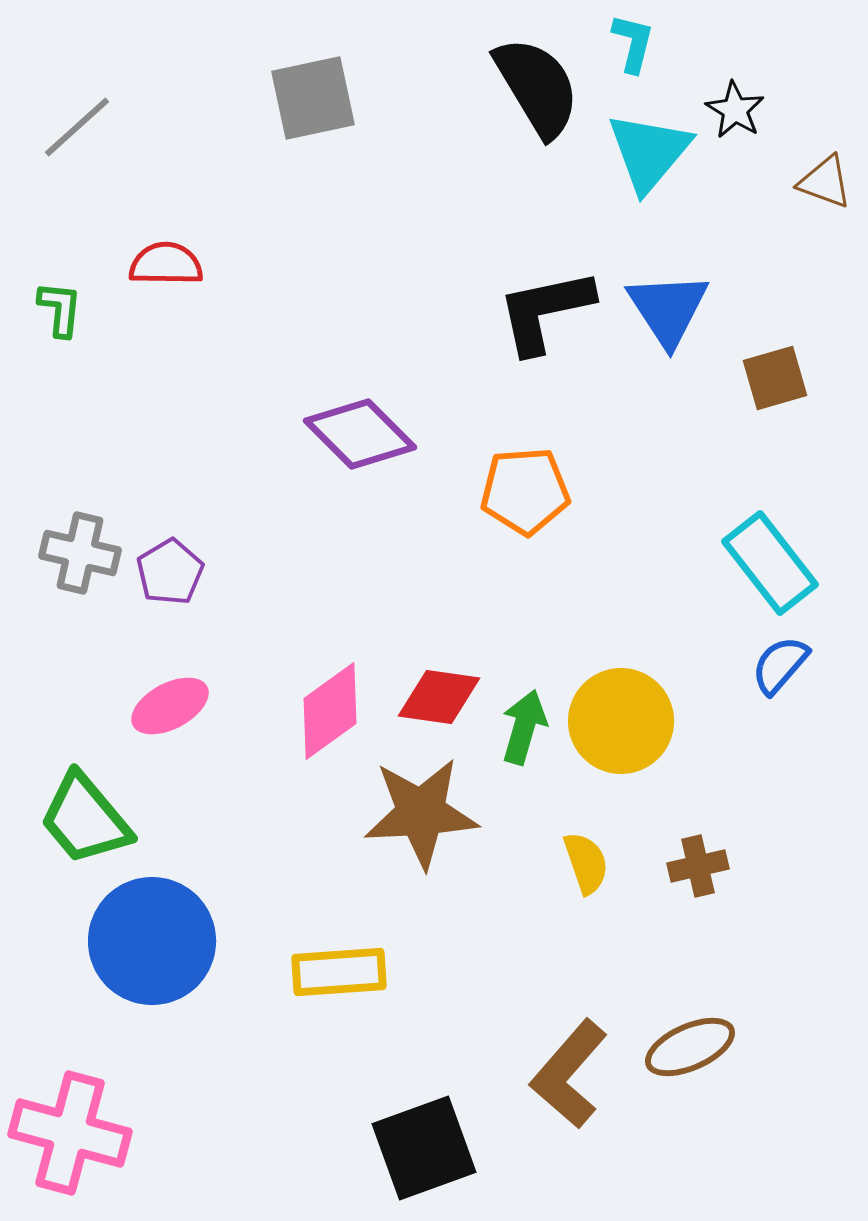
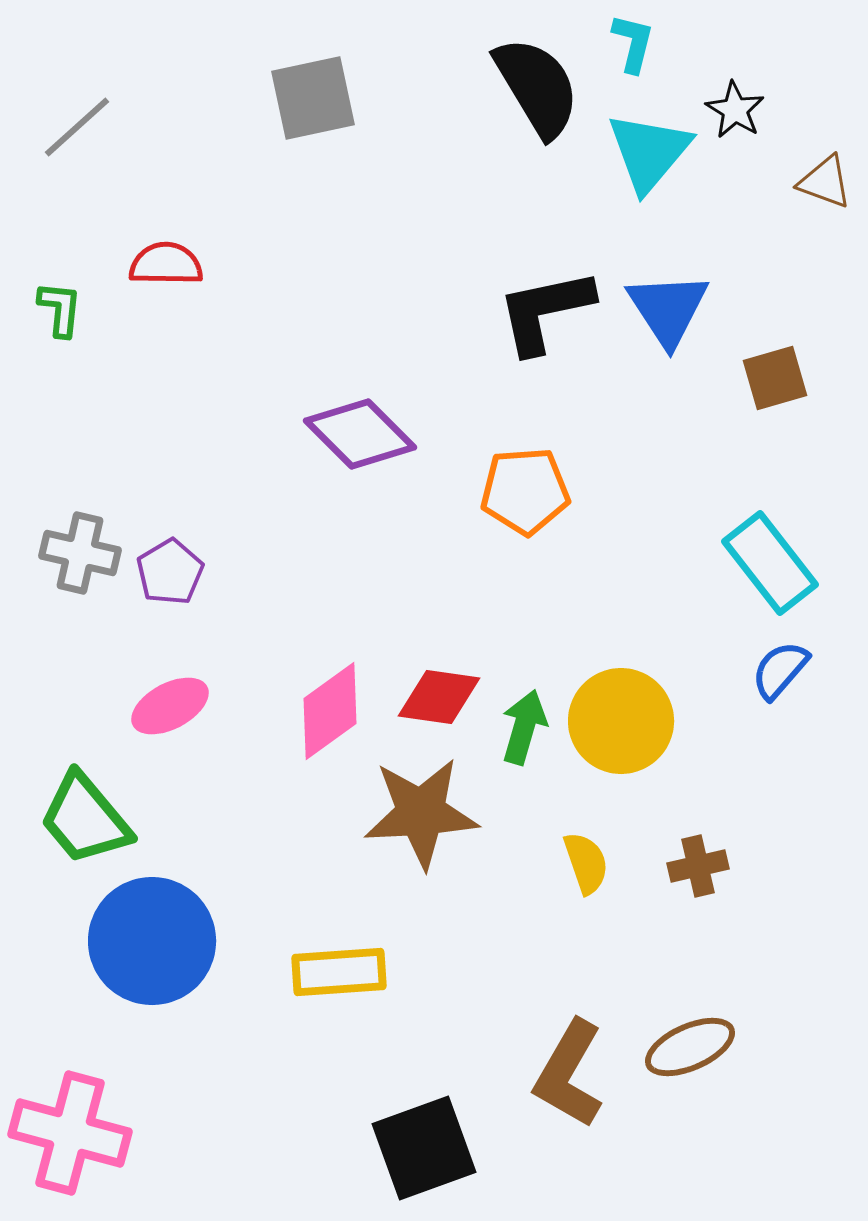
blue semicircle: moved 5 px down
brown L-shape: rotated 11 degrees counterclockwise
